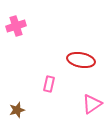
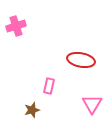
pink rectangle: moved 2 px down
pink triangle: rotated 25 degrees counterclockwise
brown star: moved 15 px right
